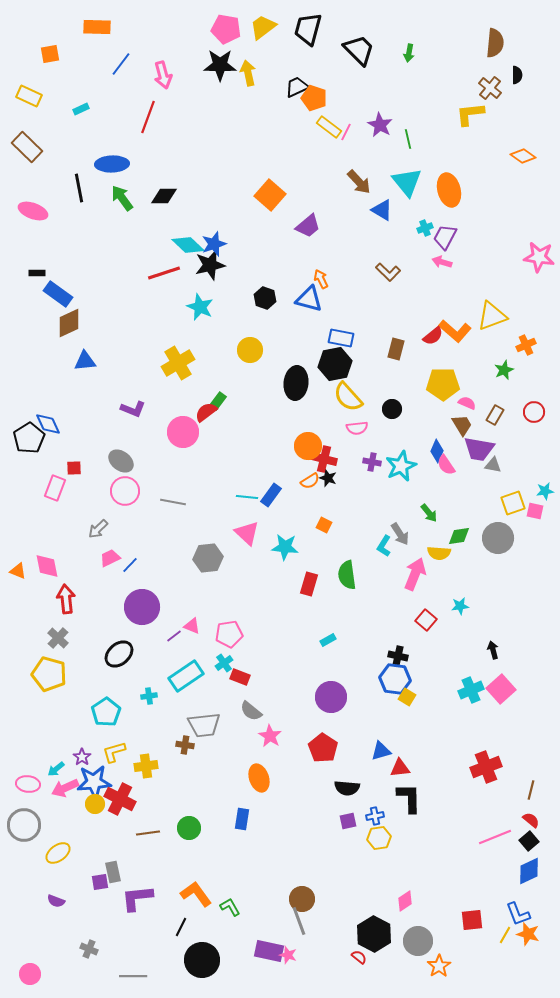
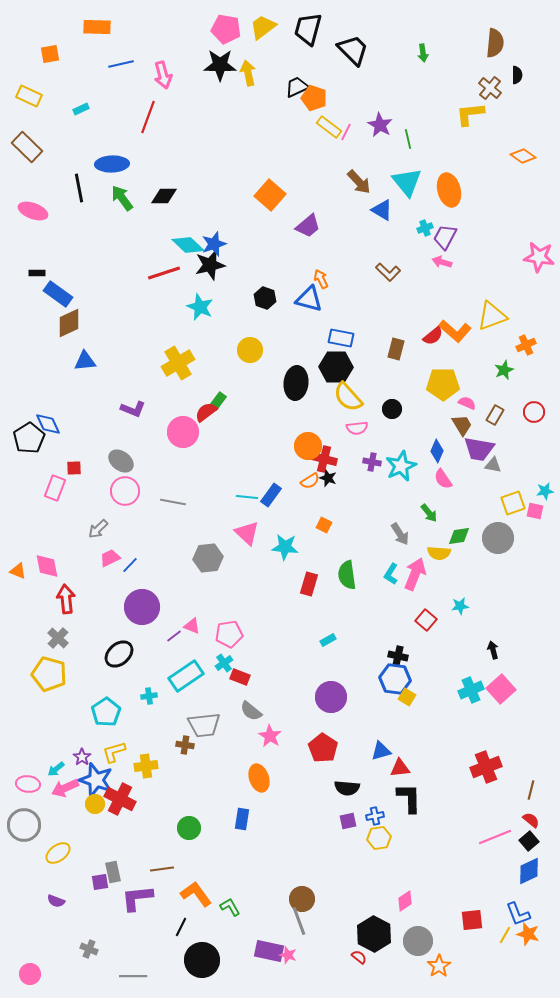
black trapezoid at (359, 50): moved 6 px left
green arrow at (409, 53): moved 14 px right; rotated 18 degrees counterclockwise
blue line at (121, 64): rotated 40 degrees clockwise
black hexagon at (335, 364): moved 1 px right, 3 px down; rotated 12 degrees clockwise
pink semicircle at (446, 465): moved 3 px left, 14 px down
cyan L-shape at (384, 546): moved 7 px right, 28 px down
blue star at (94, 782): moved 2 px right, 2 px up; rotated 24 degrees clockwise
brown line at (148, 833): moved 14 px right, 36 px down
